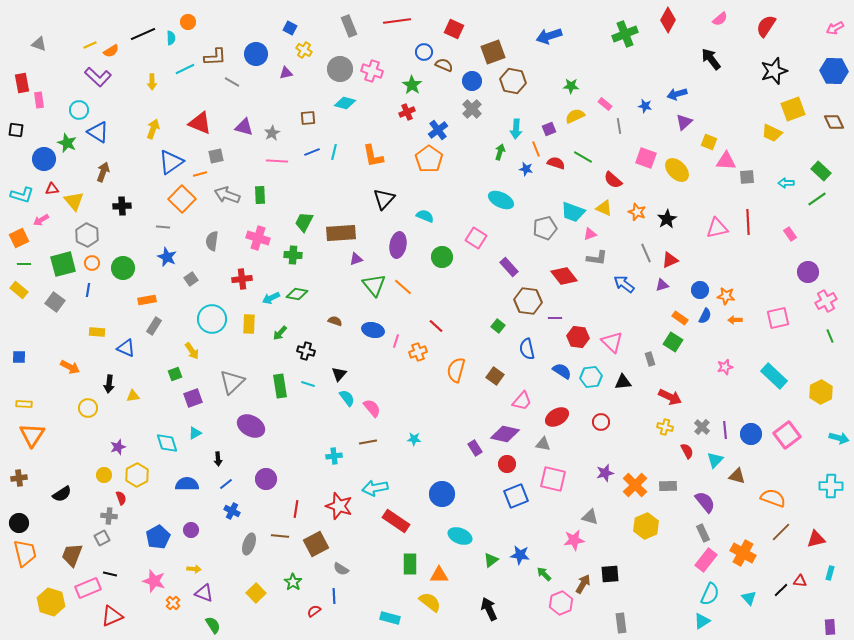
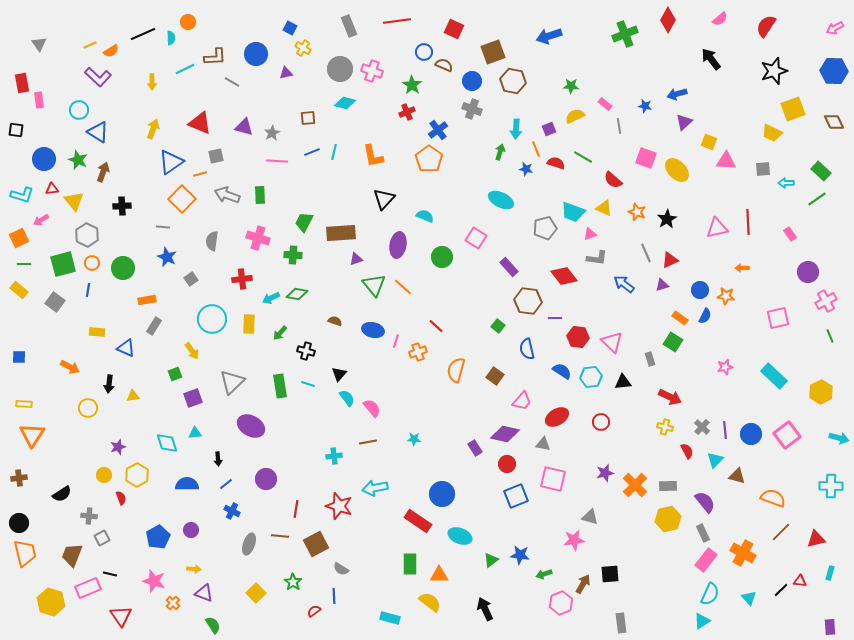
gray triangle at (39, 44): rotated 35 degrees clockwise
yellow cross at (304, 50): moved 1 px left, 2 px up
gray cross at (472, 109): rotated 24 degrees counterclockwise
green star at (67, 143): moved 11 px right, 17 px down
gray square at (747, 177): moved 16 px right, 8 px up
orange arrow at (735, 320): moved 7 px right, 52 px up
cyan triangle at (195, 433): rotated 24 degrees clockwise
gray cross at (109, 516): moved 20 px left
red rectangle at (396, 521): moved 22 px right
yellow hexagon at (646, 526): moved 22 px right, 7 px up; rotated 10 degrees clockwise
green arrow at (544, 574): rotated 63 degrees counterclockwise
black arrow at (489, 609): moved 4 px left
red triangle at (112, 616): moved 9 px right; rotated 40 degrees counterclockwise
